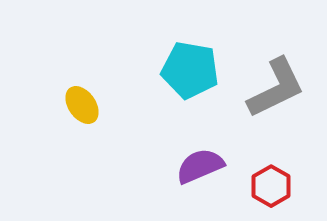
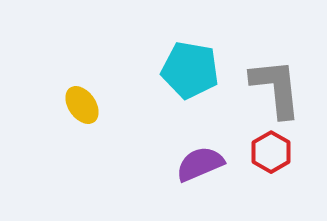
gray L-shape: rotated 70 degrees counterclockwise
purple semicircle: moved 2 px up
red hexagon: moved 34 px up
